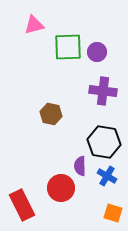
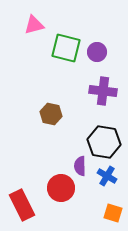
green square: moved 2 px left, 1 px down; rotated 16 degrees clockwise
